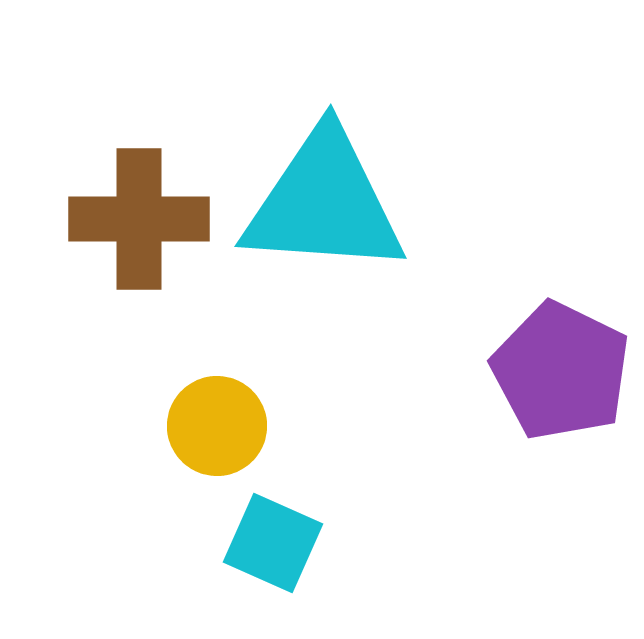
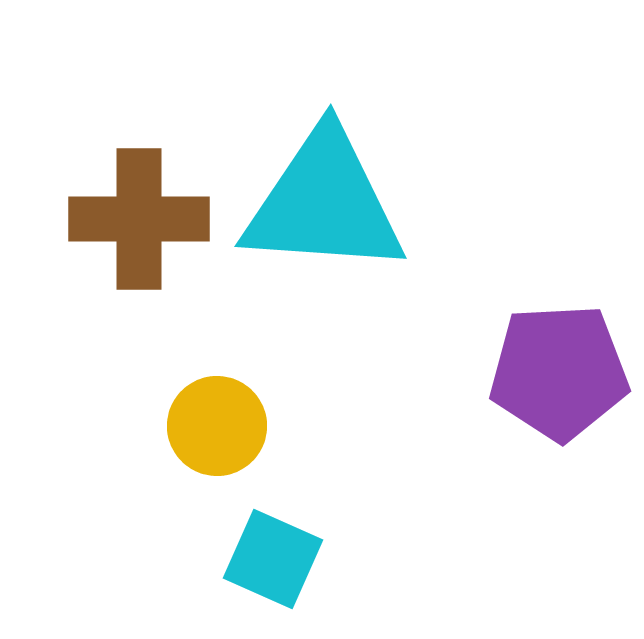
purple pentagon: moved 2 px left, 1 px down; rotated 29 degrees counterclockwise
cyan square: moved 16 px down
